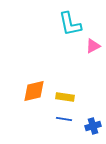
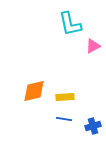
yellow rectangle: rotated 12 degrees counterclockwise
